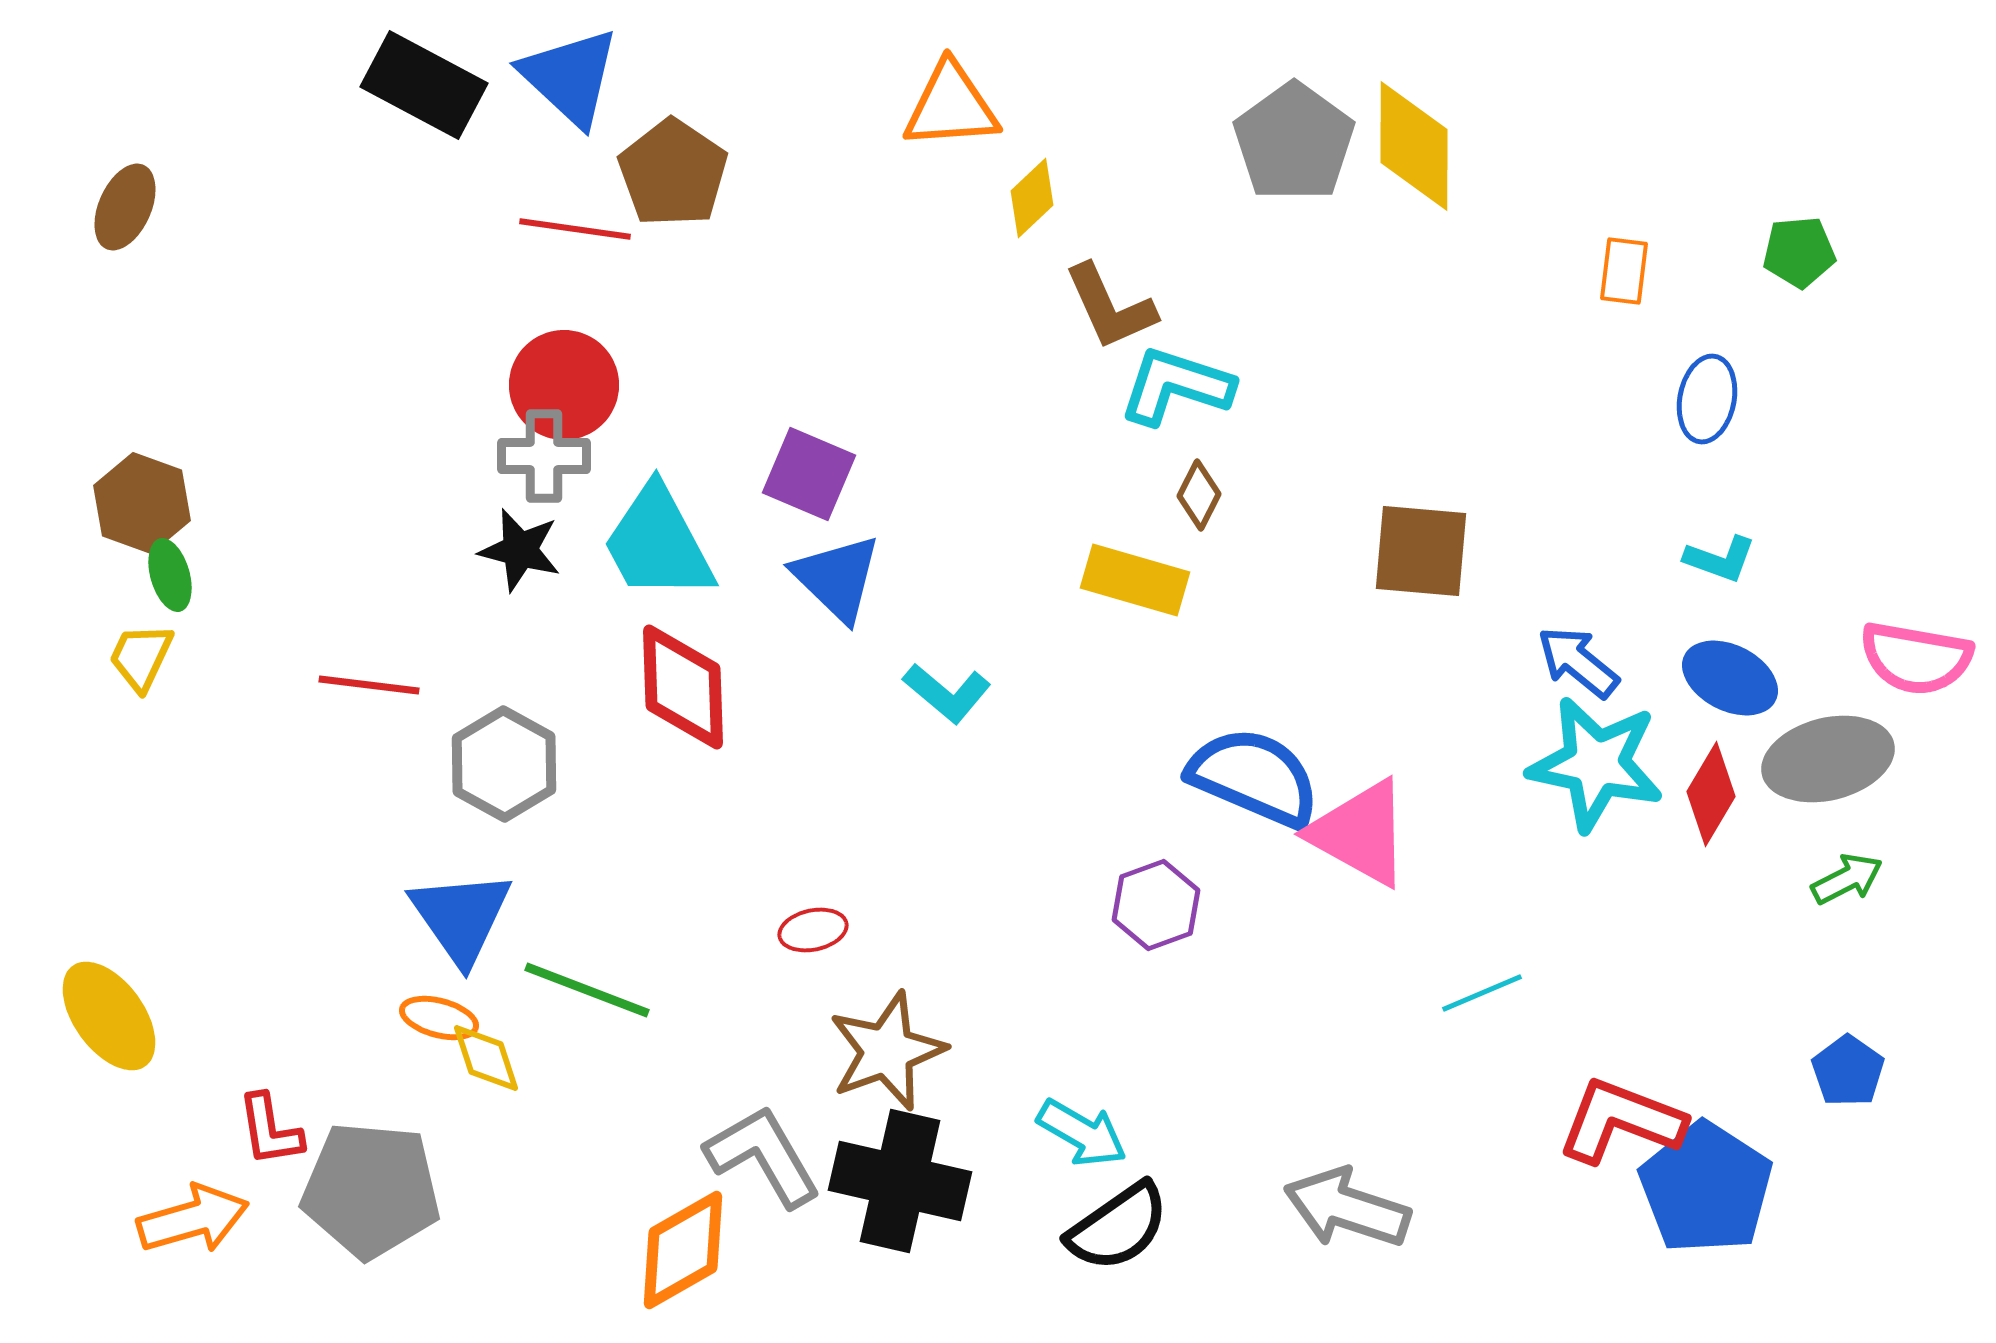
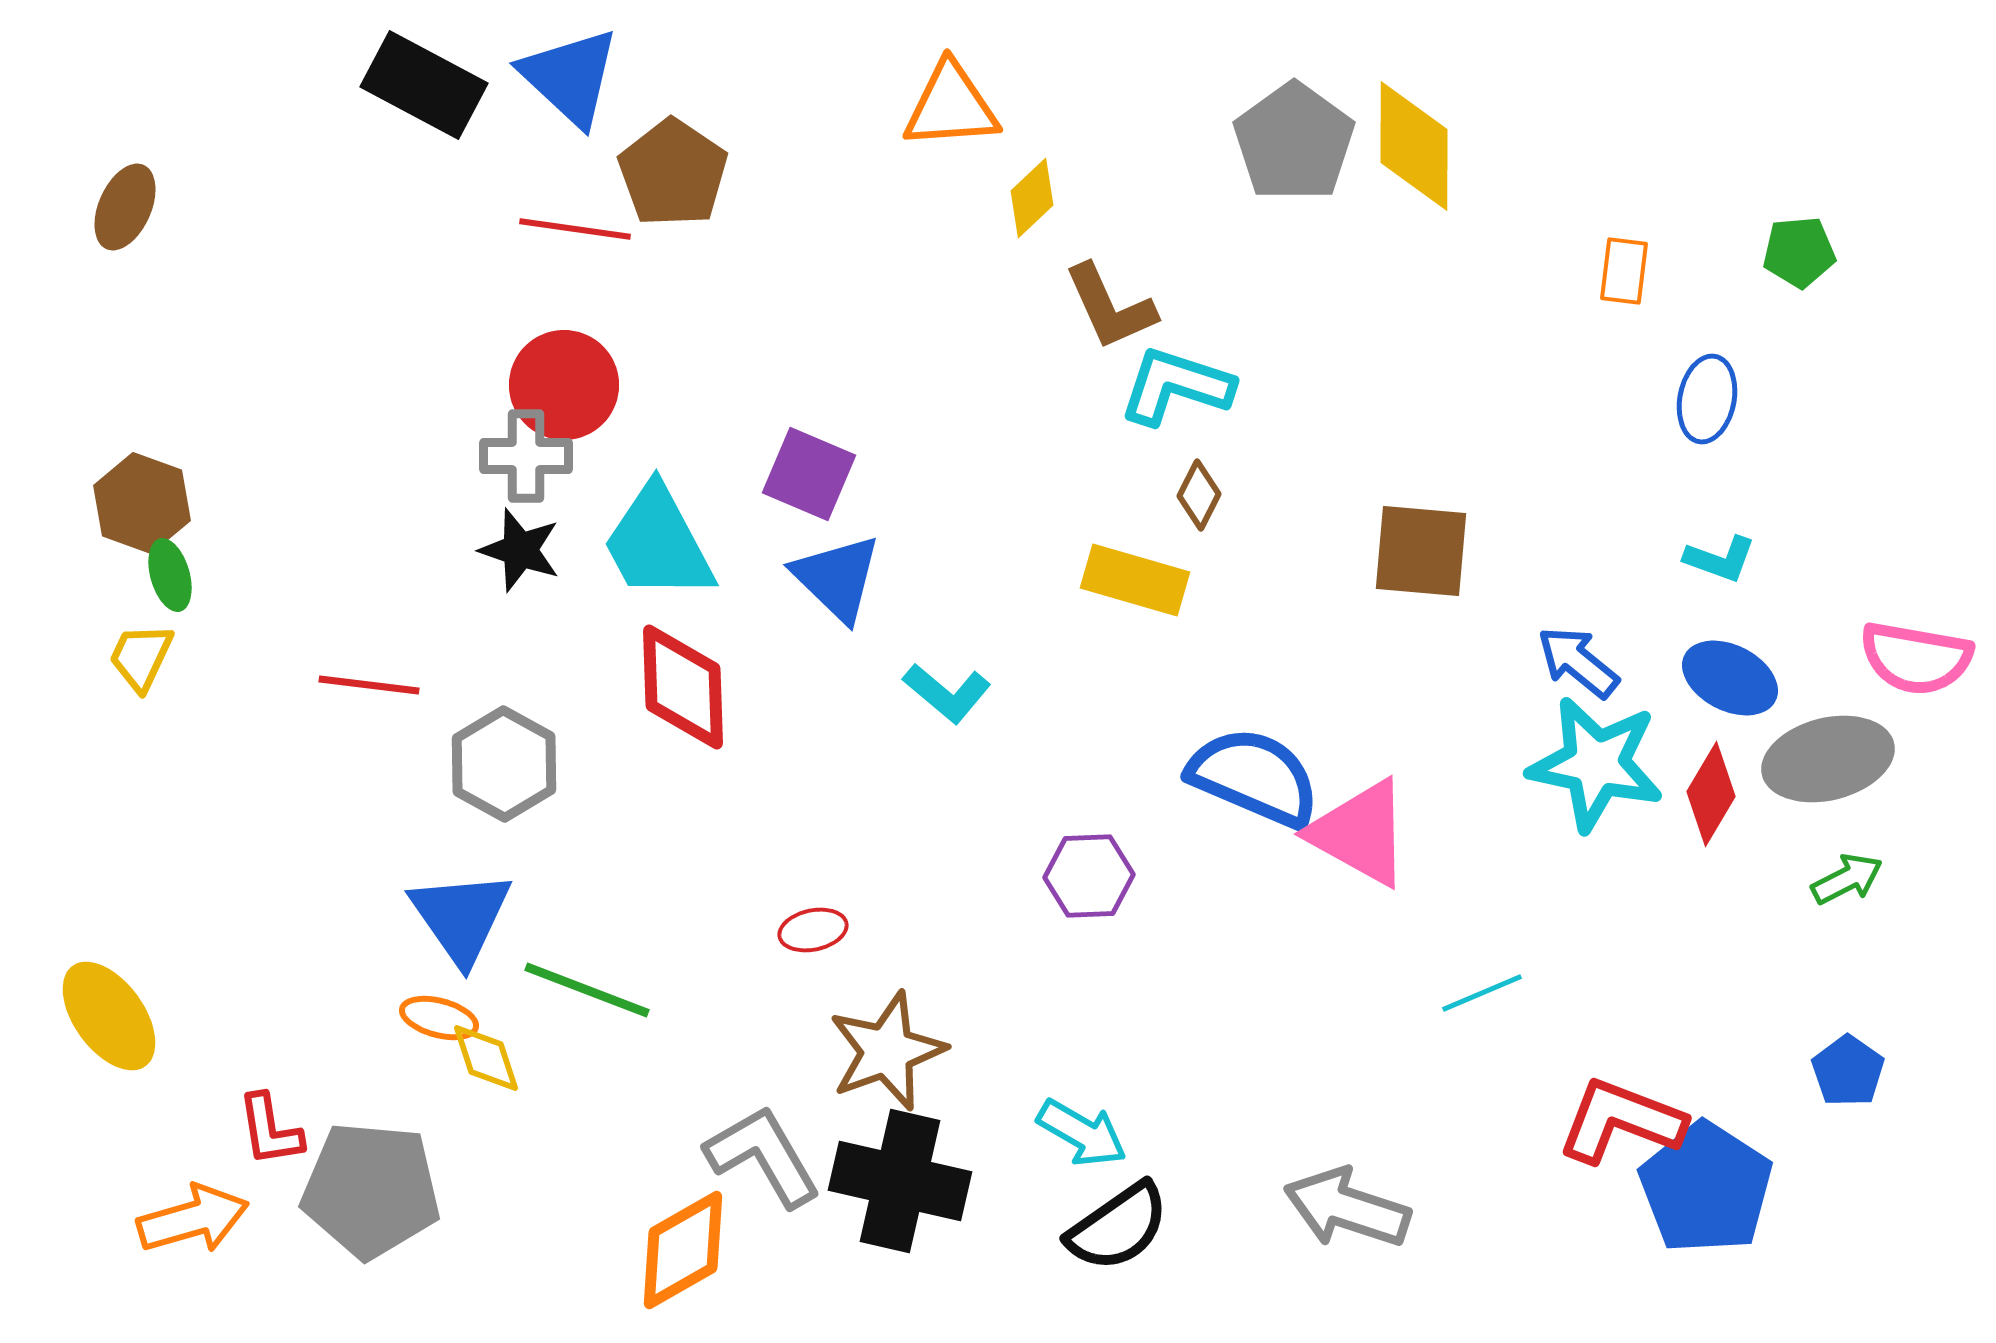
gray cross at (544, 456): moved 18 px left
black star at (520, 550): rotated 4 degrees clockwise
purple hexagon at (1156, 905): moved 67 px left, 29 px up; rotated 18 degrees clockwise
